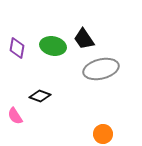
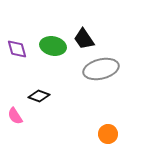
purple diamond: moved 1 px down; rotated 25 degrees counterclockwise
black diamond: moved 1 px left
orange circle: moved 5 px right
